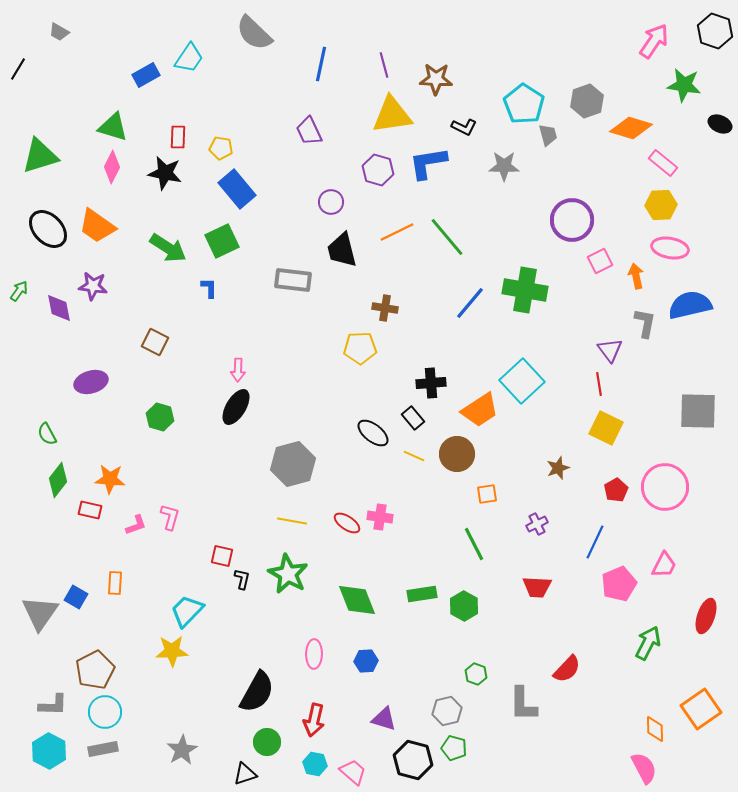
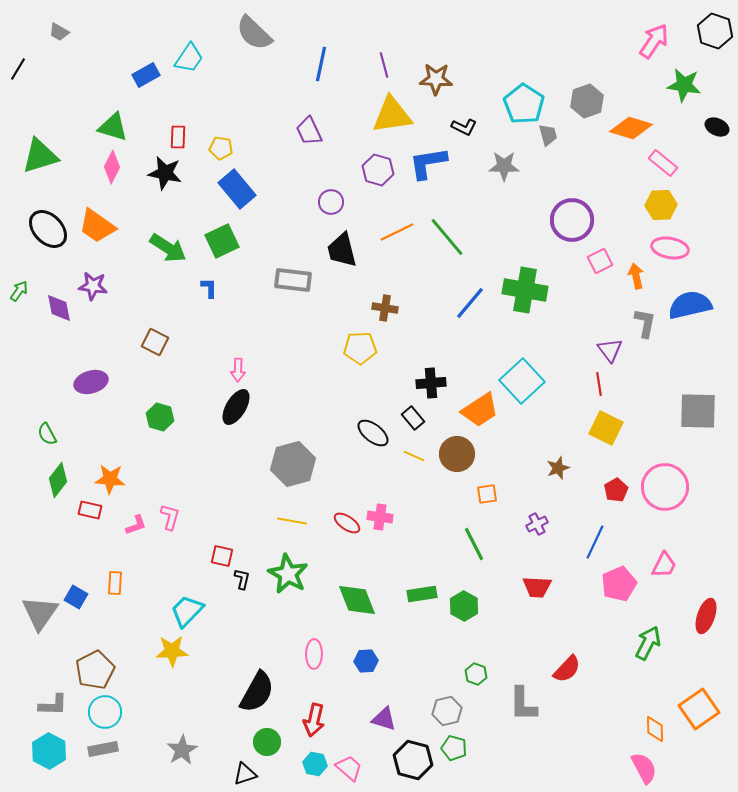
black ellipse at (720, 124): moved 3 px left, 3 px down
orange square at (701, 709): moved 2 px left
pink trapezoid at (353, 772): moved 4 px left, 4 px up
